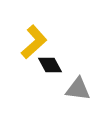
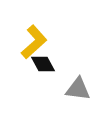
black diamond: moved 7 px left, 1 px up
